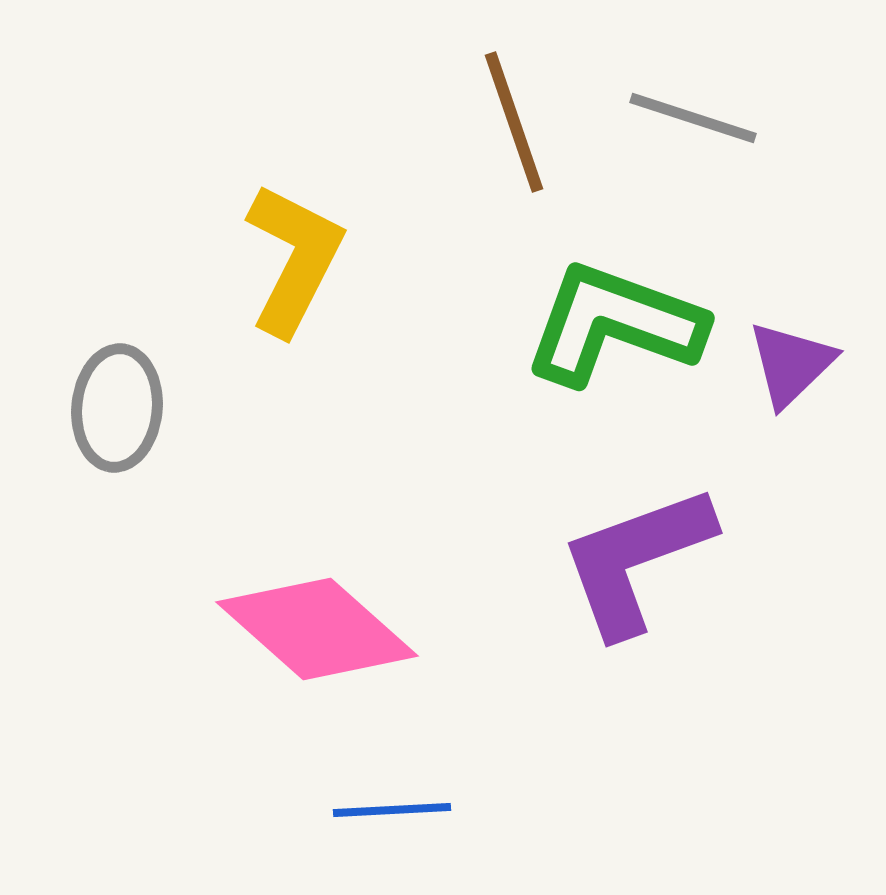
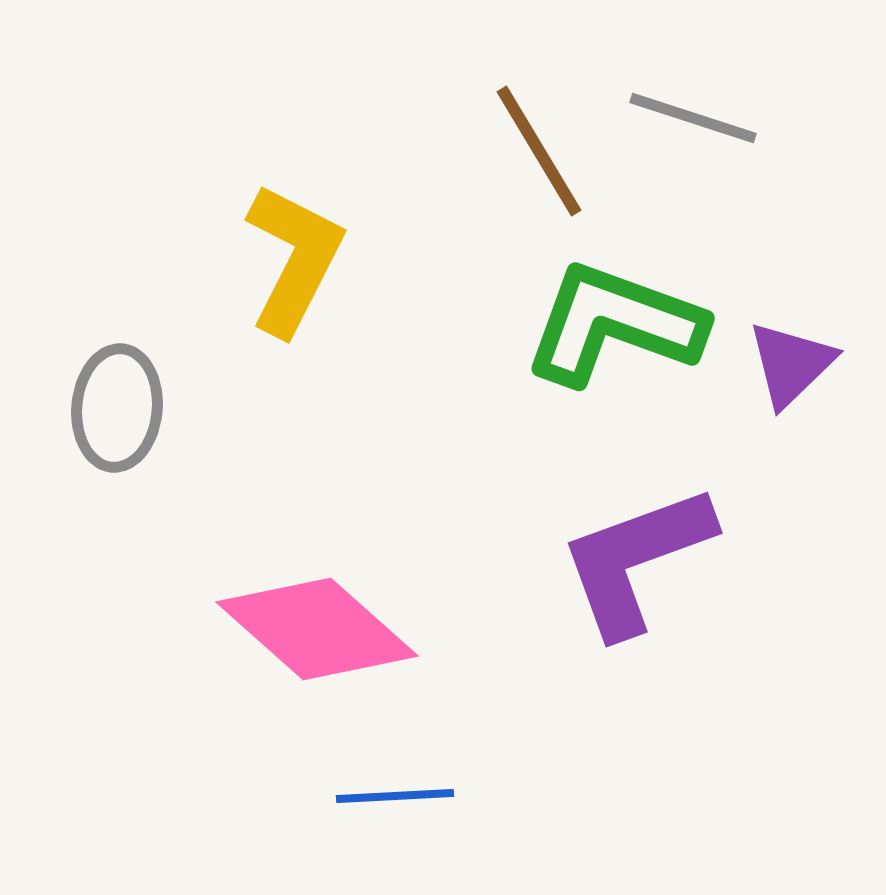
brown line: moved 25 px right, 29 px down; rotated 12 degrees counterclockwise
blue line: moved 3 px right, 14 px up
